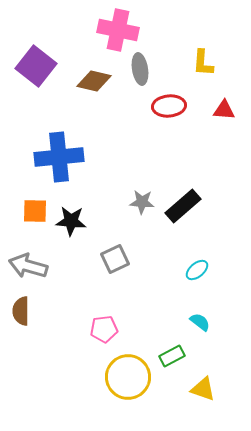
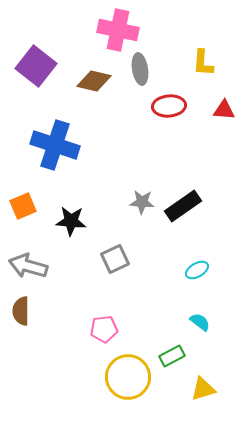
blue cross: moved 4 px left, 12 px up; rotated 24 degrees clockwise
black rectangle: rotated 6 degrees clockwise
orange square: moved 12 px left, 5 px up; rotated 24 degrees counterclockwise
cyan ellipse: rotated 10 degrees clockwise
yellow triangle: rotated 36 degrees counterclockwise
